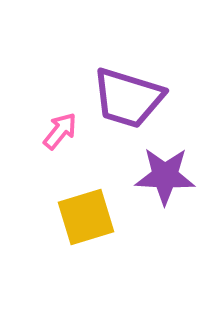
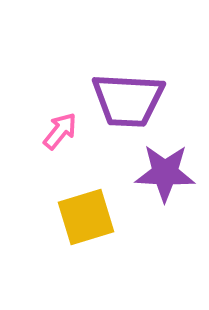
purple trapezoid: moved 2 px down; rotated 14 degrees counterclockwise
purple star: moved 3 px up
